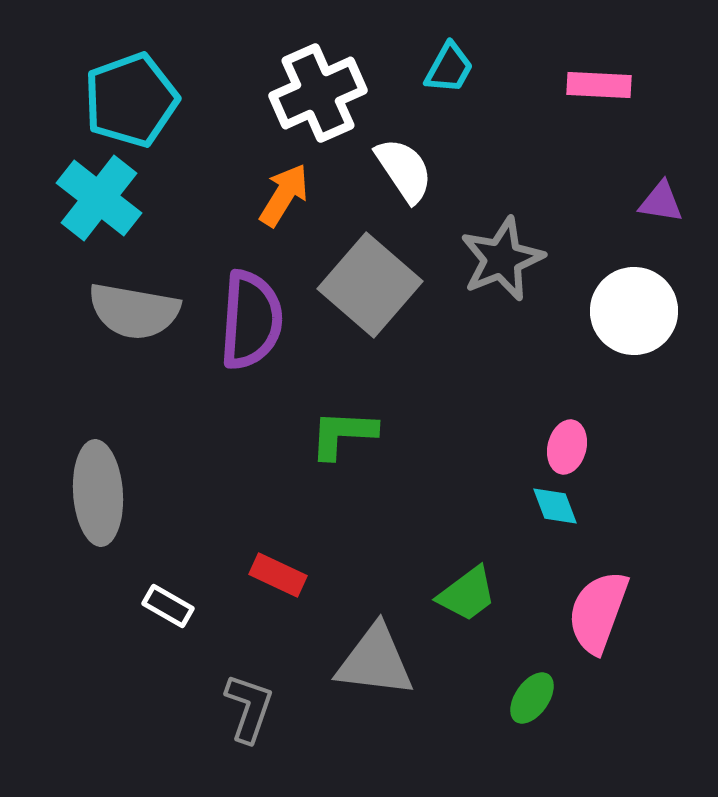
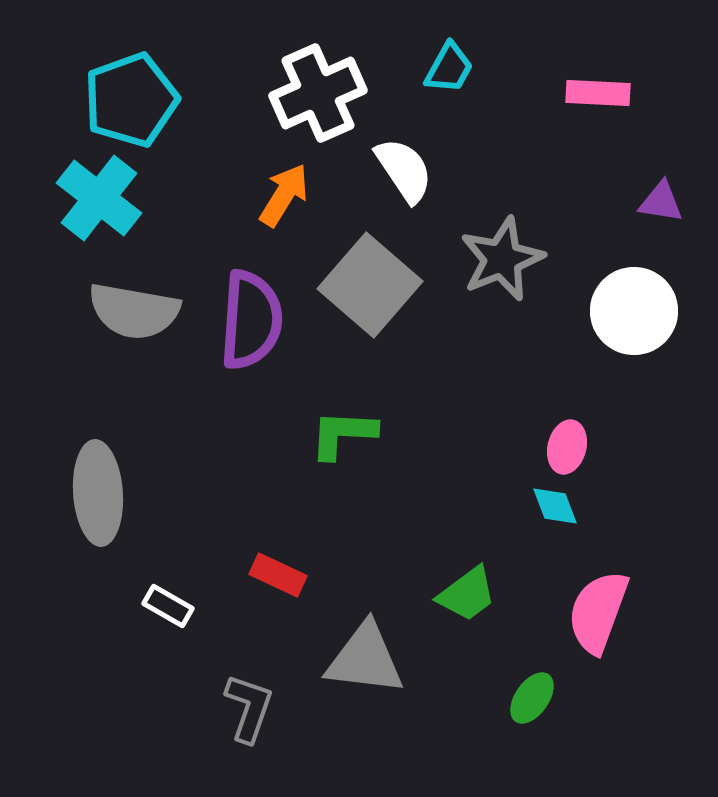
pink rectangle: moved 1 px left, 8 px down
gray triangle: moved 10 px left, 2 px up
